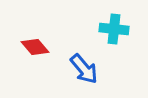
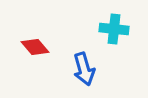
blue arrow: rotated 24 degrees clockwise
